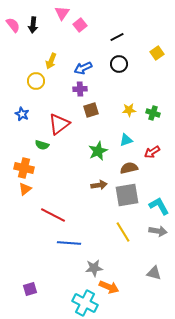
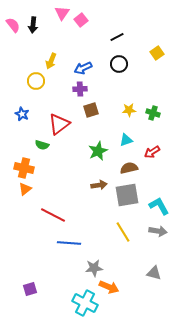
pink square: moved 1 px right, 5 px up
